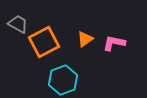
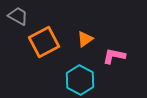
gray trapezoid: moved 8 px up
pink L-shape: moved 13 px down
cyan hexagon: moved 17 px right; rotated 12 degrees counterclockwise
